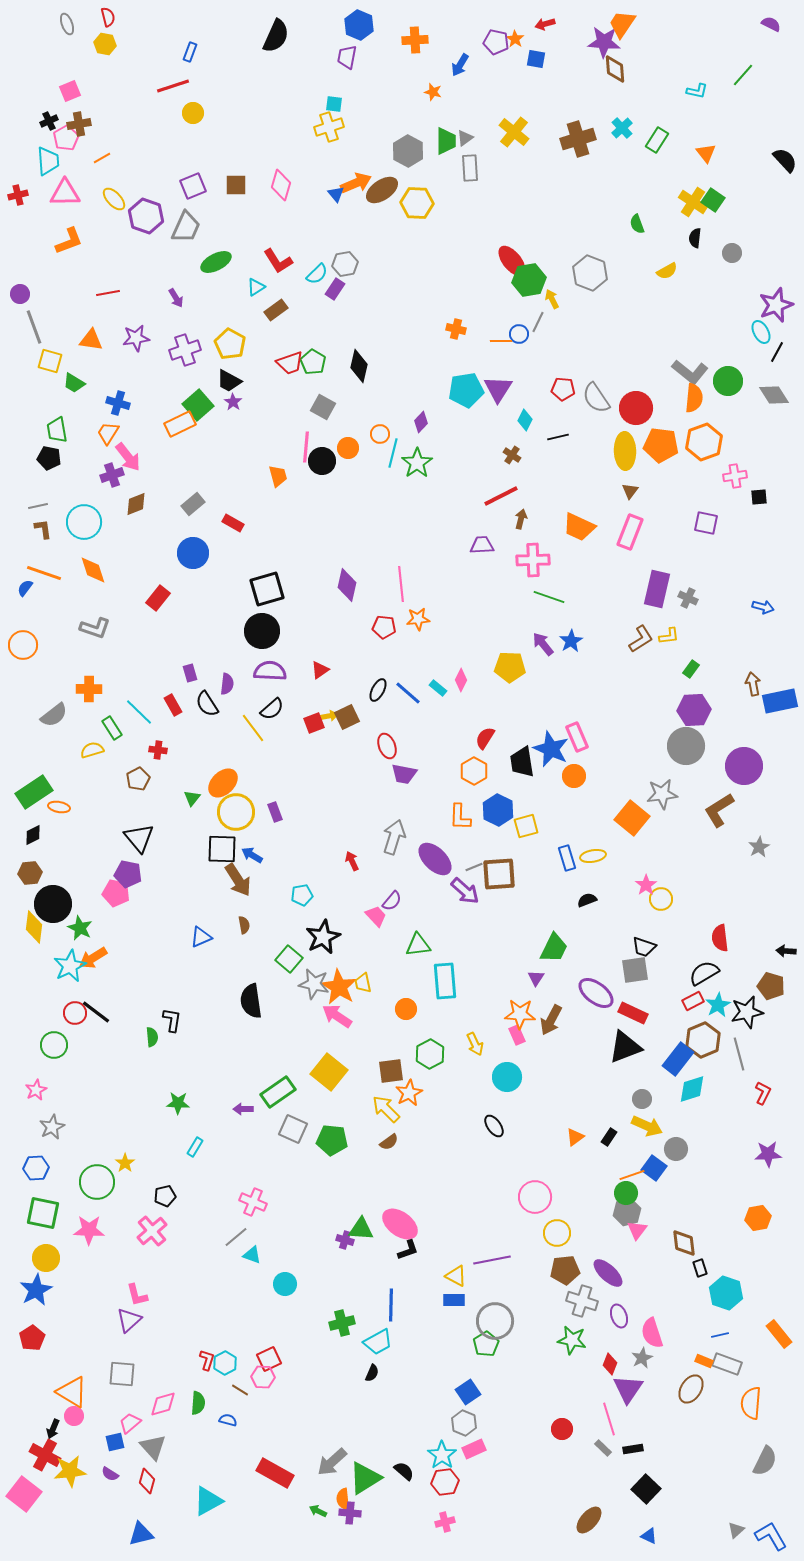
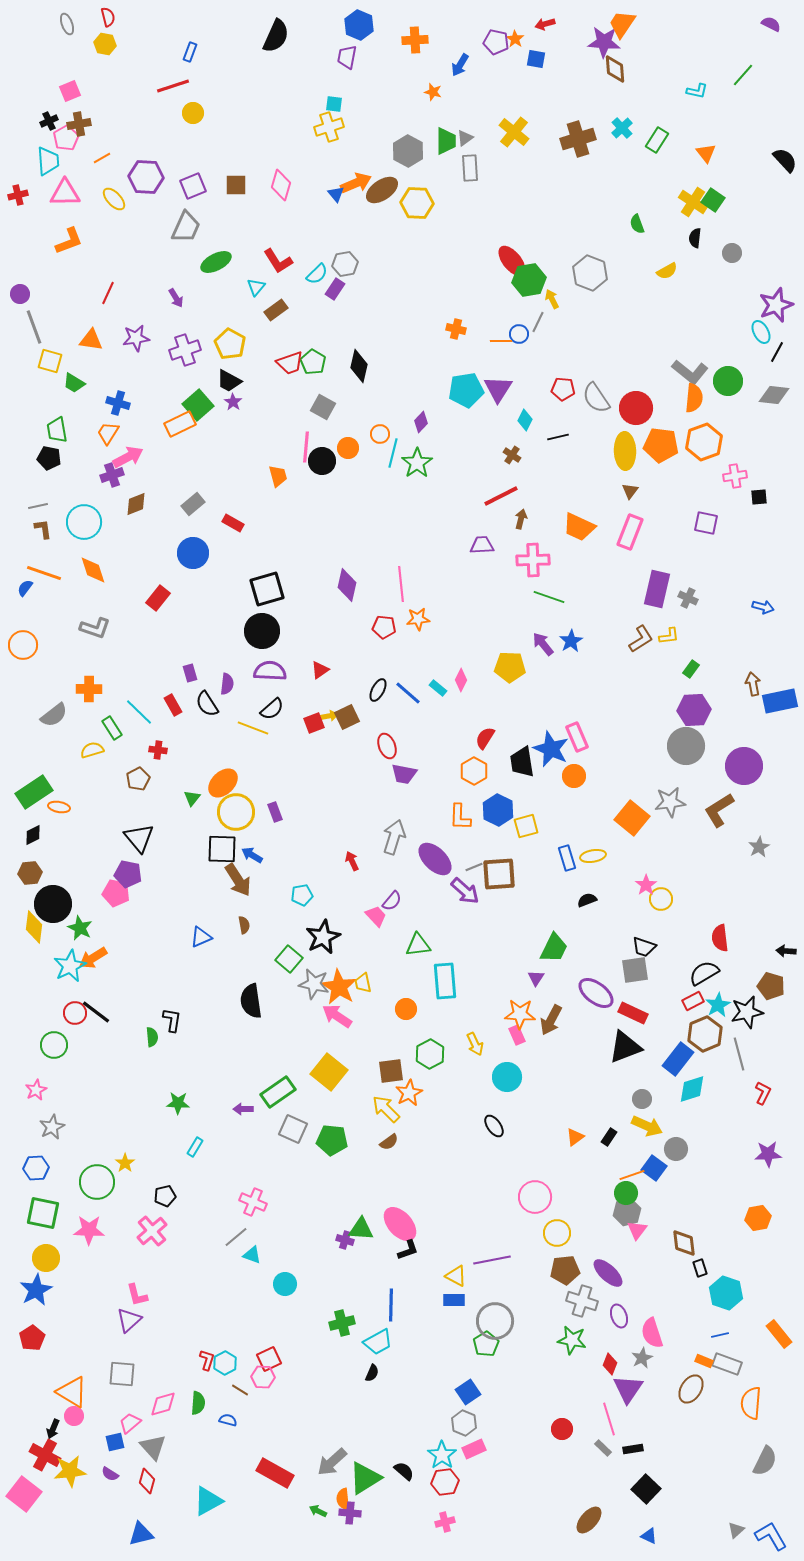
purple hexagon at (146, 216): moved 39 px up; rotated 16 degrees counterclockwise
cyan triangle at (256, 287): rotated 18 degrees counterclockwise
red line at (108, 293): rotated 55 degrees counterclockwise
gray diamond at (774, 395): rotated 52 degrees counterclockwise
pink arrow at (128, 457): rotated 80 degrees counterclockwise
yellow line at (253, 728): rotated 32 degrees counterclockwise
gray star at (662, 794): moved 8 px right, 8 px down
brown hexagon at (703, 1040): moved 2 px right, 6 px up
pink ellipse at (400, 1224): rotated 12 degrees clockwise
